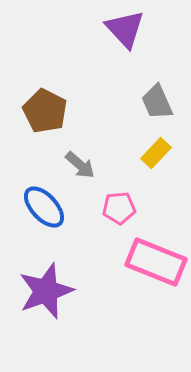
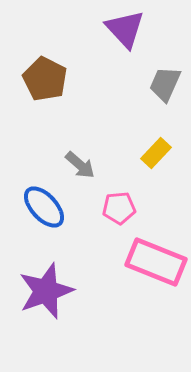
gray trapezoid: moved 8 px right, 18 px up; rotated 48 degrees clockwise
brown pentagon: moved 32 px up
